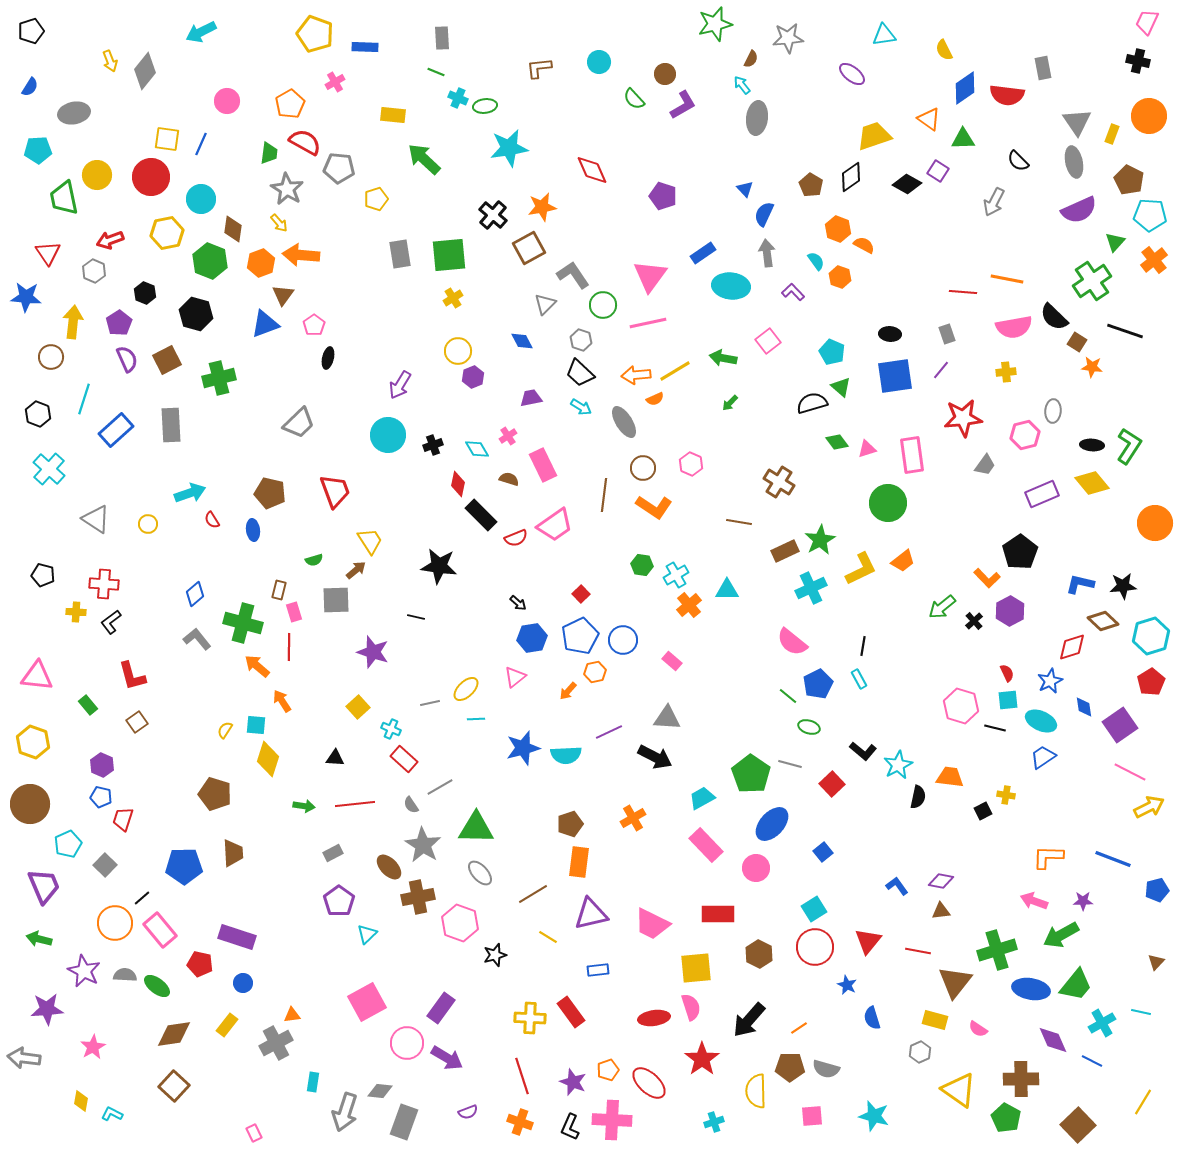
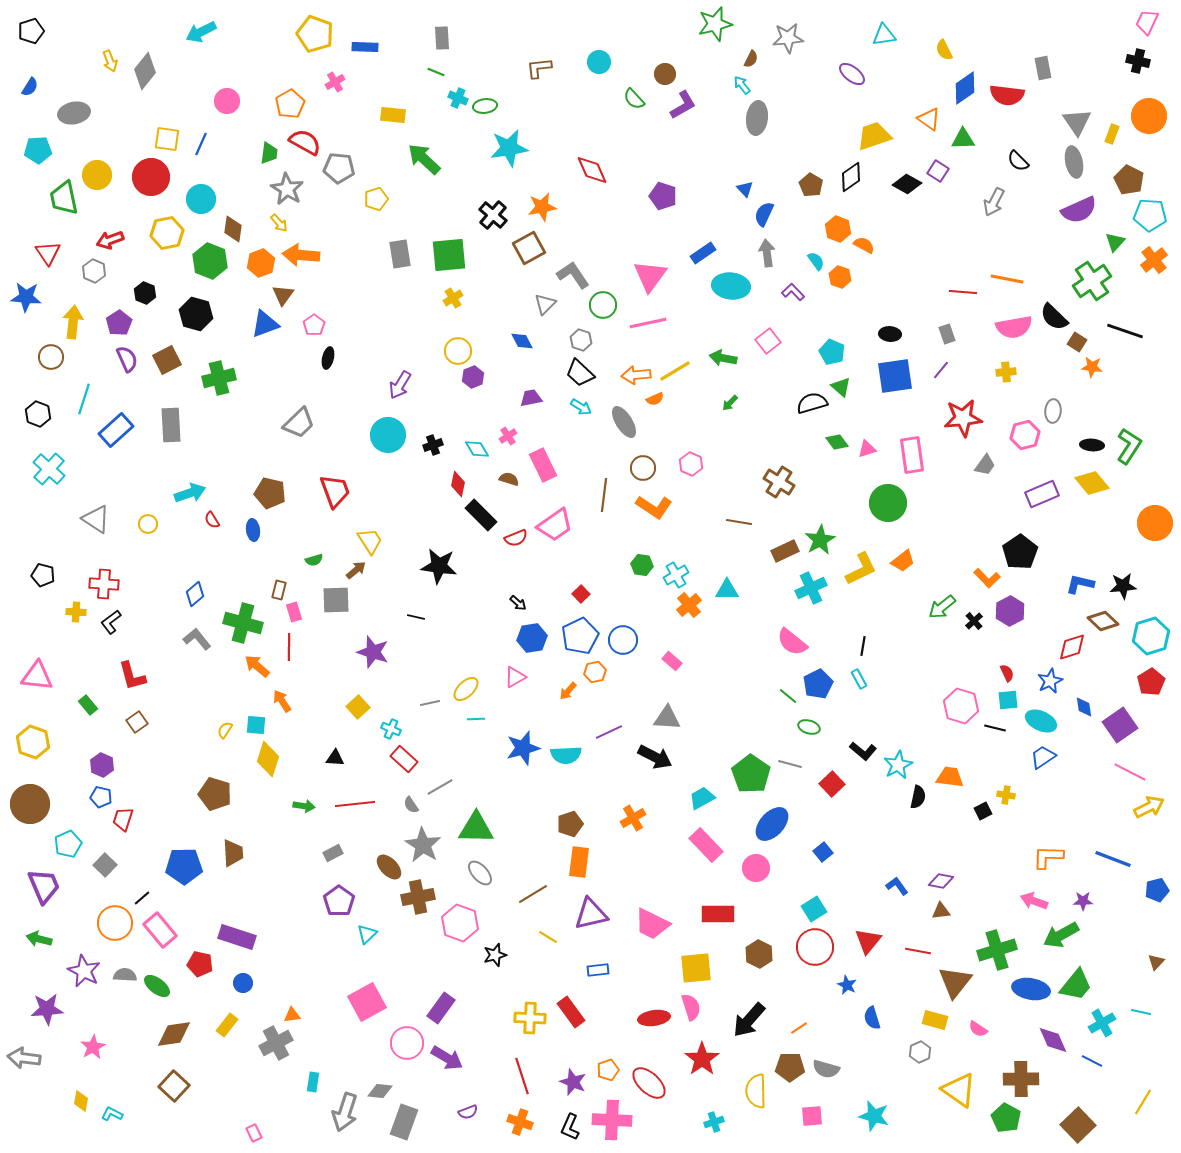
pink triangle at (515, 677): rotated 10 degrees clockwise
